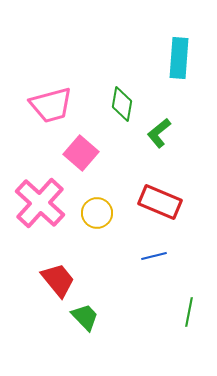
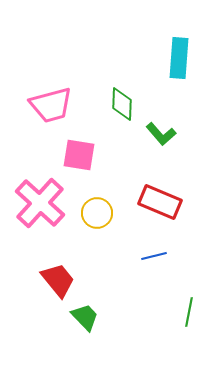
green diamond: rotated 8 degrees counterclockwise
green L-shape: moved 2 px right, 1 px down; rotated 92 degrees counterclockwise
pink square: moved 2 px left, 2 px down; rotated 32 degrees counterclockwise
